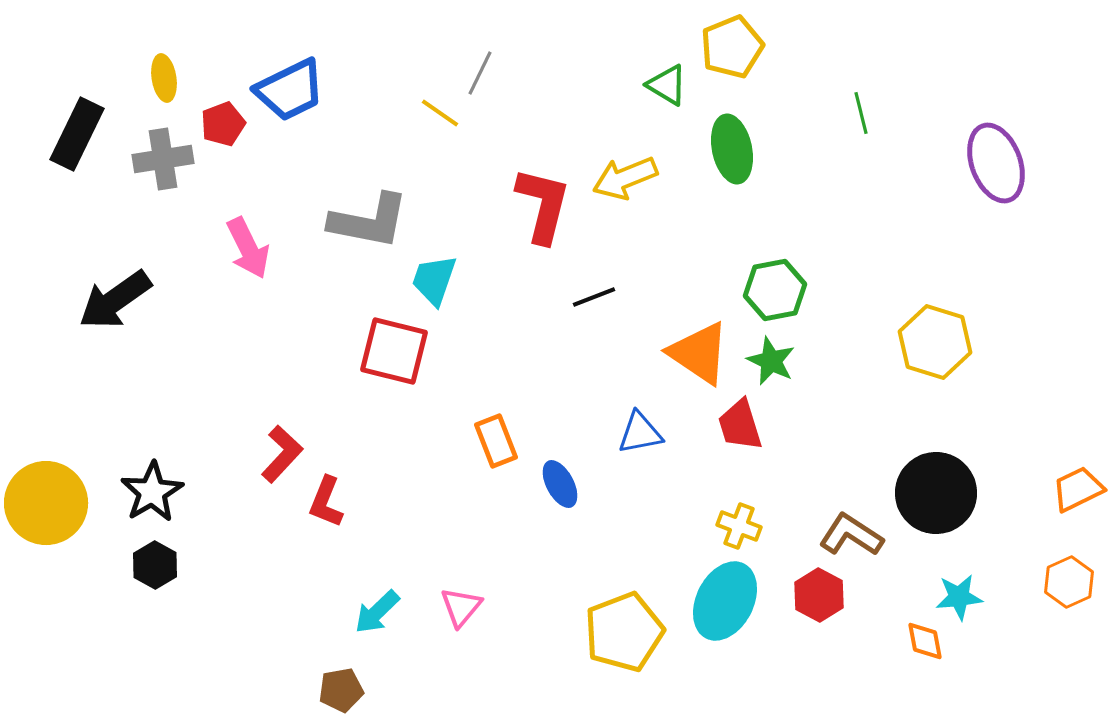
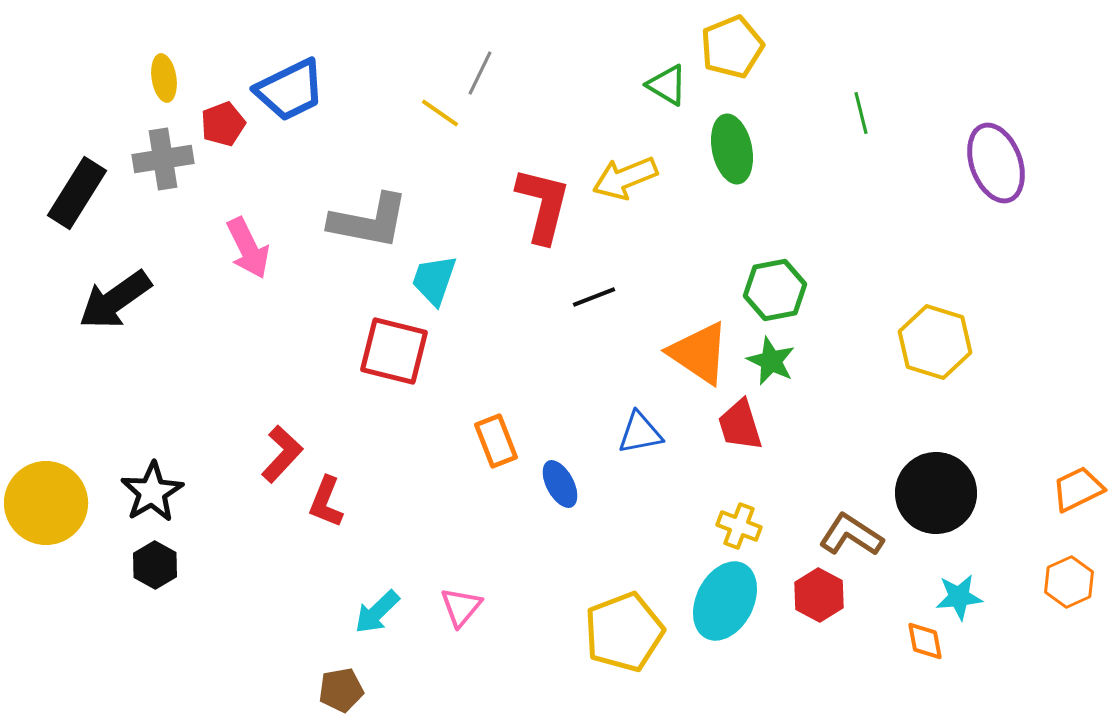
black rectangle at (77, 134): moved 59 px down; rotated 6 degrees clockwise
